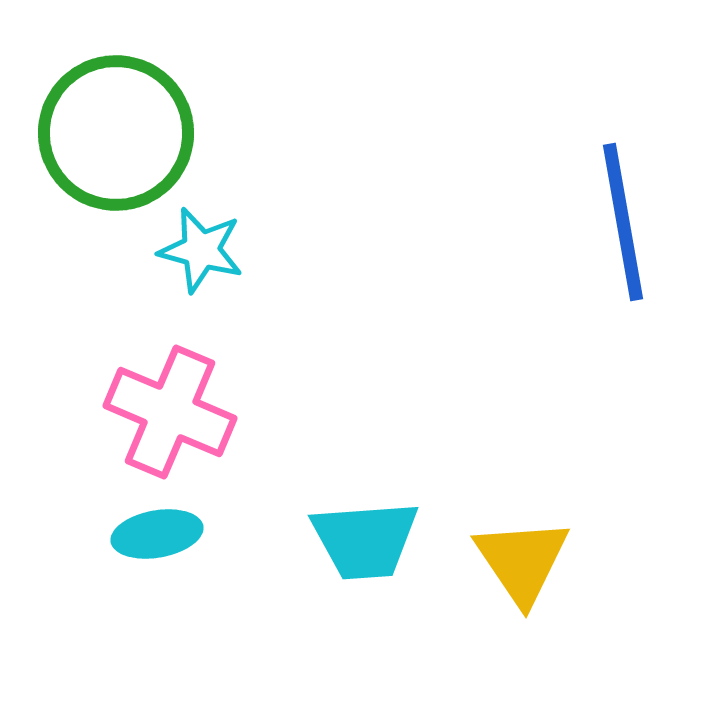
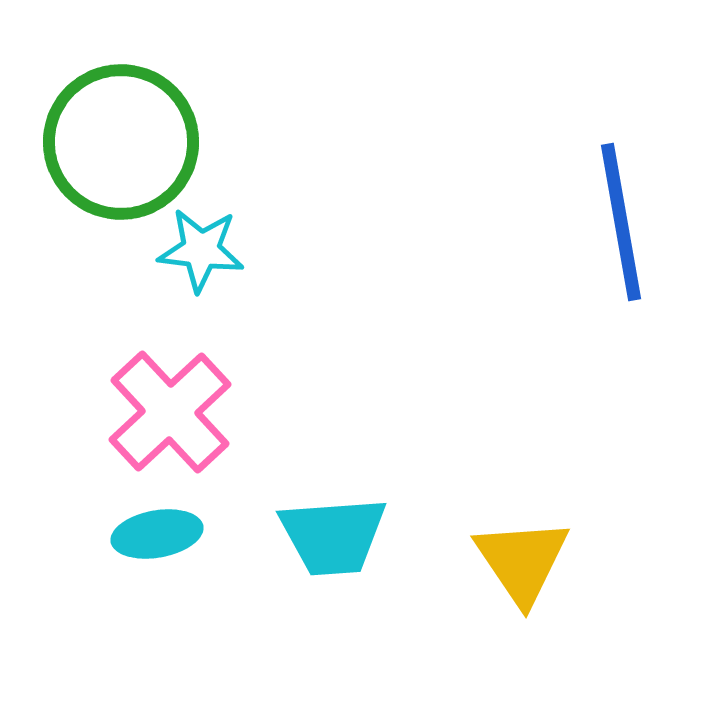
green circle: moved 5 px right, 9 px down
blue line: moved 2 px left
cyan star: rotated 8 degrees counterclockwise
pink cross: rotated 24 degrees clockwise
cyan trapezoid: moved 32 px left, 4 px up
